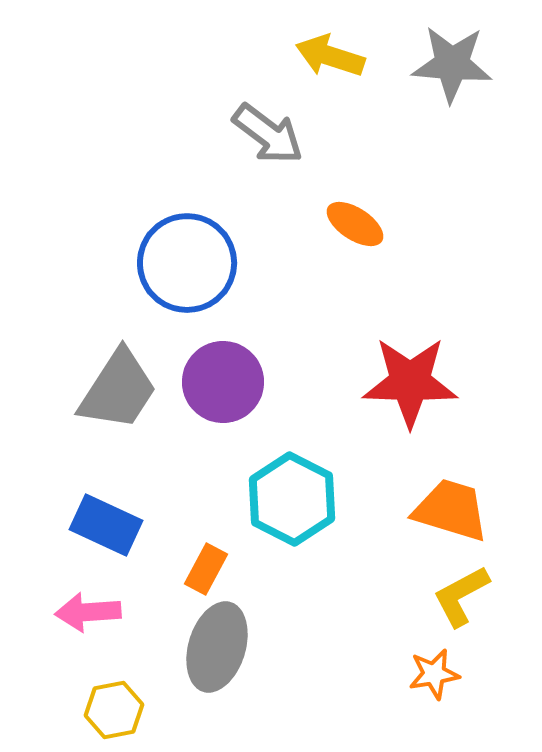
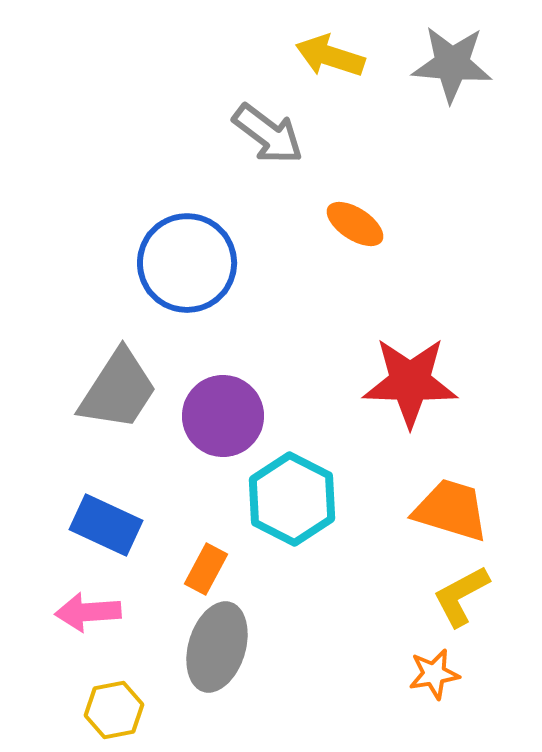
purple circle: moved 34 px down
